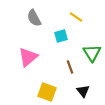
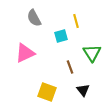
yellow line: moved 4 px down; rotated 40 degrees clockwise
pink triangle: moved 3 px left, 4 px up; rotated 15 degrees clockwise
black triangle: moved 1 px up
